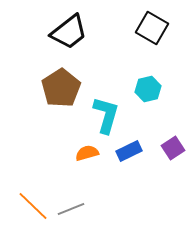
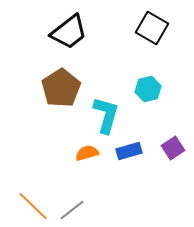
blue rectangle: rotated 10 degrees clockwise
gray line: moved 1 px right, 1 px down; rotated 16 degrees counterclockwise
